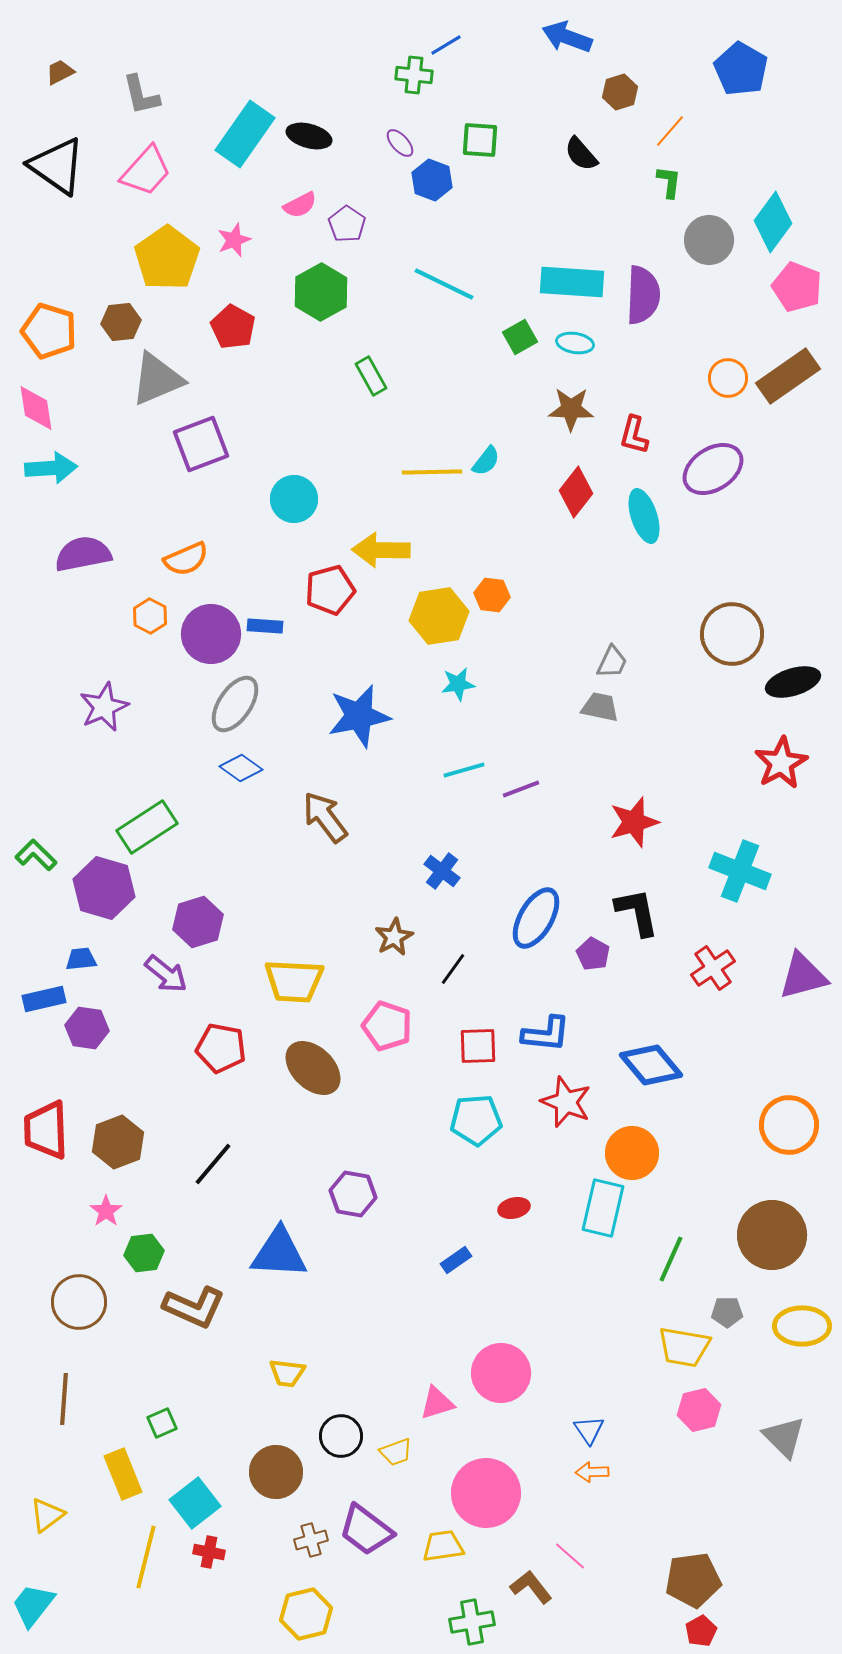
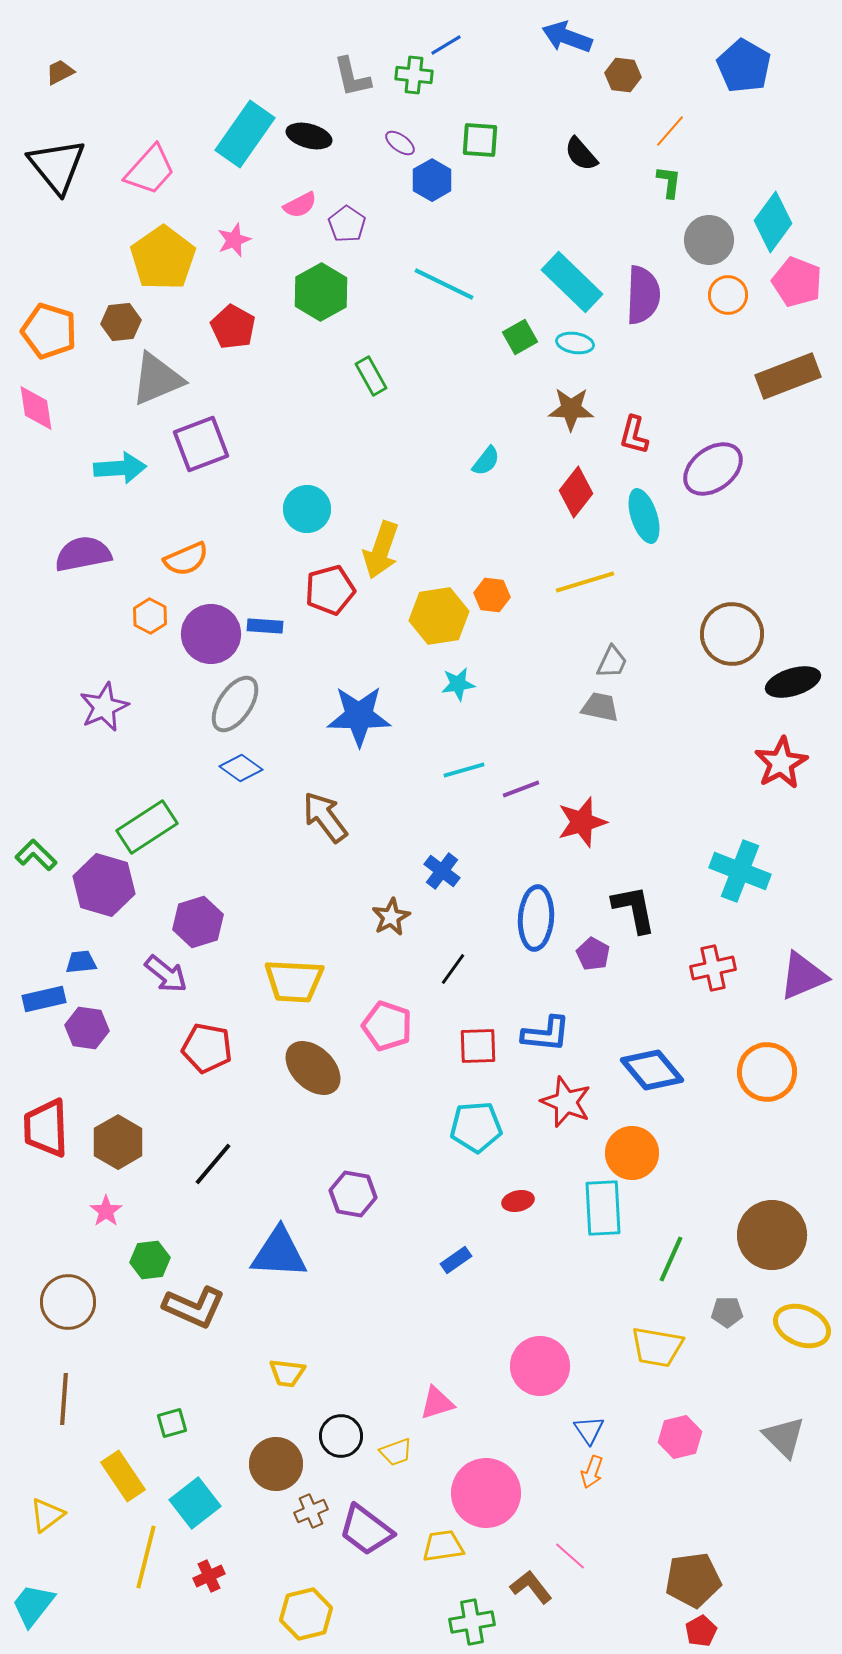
blue pentagon at (741, 69): moved 3 px right, 3 px up
brown hexagon at (620, 92): moved 3 px right, 17 px up; rotated 24 degrees clockwise
gray L-shape at (141, 95): moved 211 px right, 18 px up
purple ellipse at (400, 143): rotated 12 degrees counterclockwise
black triangle at (57, 166): rotated 16 degrees clockwise
pink trapezoid at (146, 171): moved 4 px right, 1 px up
blue hexagon at (432, 180): rotated 9 degrees clockwise
yellow pentagon at (167, 258): moved 4 px left
cyan rectangle at (572, 282): rotated 40 degrees clockwise
pink pentagon at (797, 287): moved 5 px up
brown rectangle at (788, 376): rotated 14 degrees clockwise
orange circle at (728, 378): moved 83 px up
cyan arrow at (51, 468): moved 69 px right
purple ellipse at (713, 469): rotated 4 degrees counterclockwise
yellow line at (432, 472): moved 153 px right, 110 px down; rotated 16 degrees counterclockwise
cyan circle at (294, 499): moved 13 px right, 10 px down
yellow arrow at (381, 550): rotated 72 degrees counterclockwise
blue star at (359, 716): rotated 12 degrees clockwise
red star at (634, 822): moved 52 px left
purple hexagon at (104, 888): moved 3 px up
black L-shape at (637, 912): moved 3 px left, 3 px up
blue ellipse at (536, 918): rotated 26 degrees counterclockwise
brown star at (394, 937): moved 3 px left, 20 px up
blue trapezoid at (81, 959): moved 3 px down
red cross at (713, 968): rotated 21 degrees clockwise
purple triangle at (803, 976): rotated 8 degrees counterclockwise
red pentagon at (221, 1048): moved 14 px left
blue diamond at (651, 1065): moved 1 px right, 5 px down
cyan pentagon at (476, 1120): moved 7 px down
orange circle at (789, 1125): moved 22 px left, 53 px up
red trapezoid at (46, 1130): moved 2 px up
brown hexagon at (118, 1142): rotated 9 degrees counterclockwise
red ellipse at (514, 1208): moved 4 px right, 7 px up
cyan rectangle at (603, 1208): rotated 16 degrees counterclockwise
green hexagon at (144, 1253): moved 6 px right, 7 px down
brown circle at (79, 1302): moved 11 px left
yellow ellipse at (802, 1326): rotated 22 degrees clockwise
yellow trapezoid at (684, 1347): moved 27 px left
pink circle at (501, 1373): moved 39 px right, 7 px up
pink hexagon at (699, 1410): moved 19 px left, 27 px down
green square at (162, 1423): moved 10 px right; rotated 8 degrees clockwise
brown circle at (276, 1472): moved 8 px up
orange arrow at (592, 1472): rotated 68 degrees counterclockwise
yellow rectangle at (123, 1474): moved 2 px down; rotated 12 degrees counterclockwise
brown cross at (311, 1540): moved 29 px up; rotated 8 degrees counterclockwise
red cross at (209, 1552): moved 24 px down; rotated 36 degrees counterclockwise
